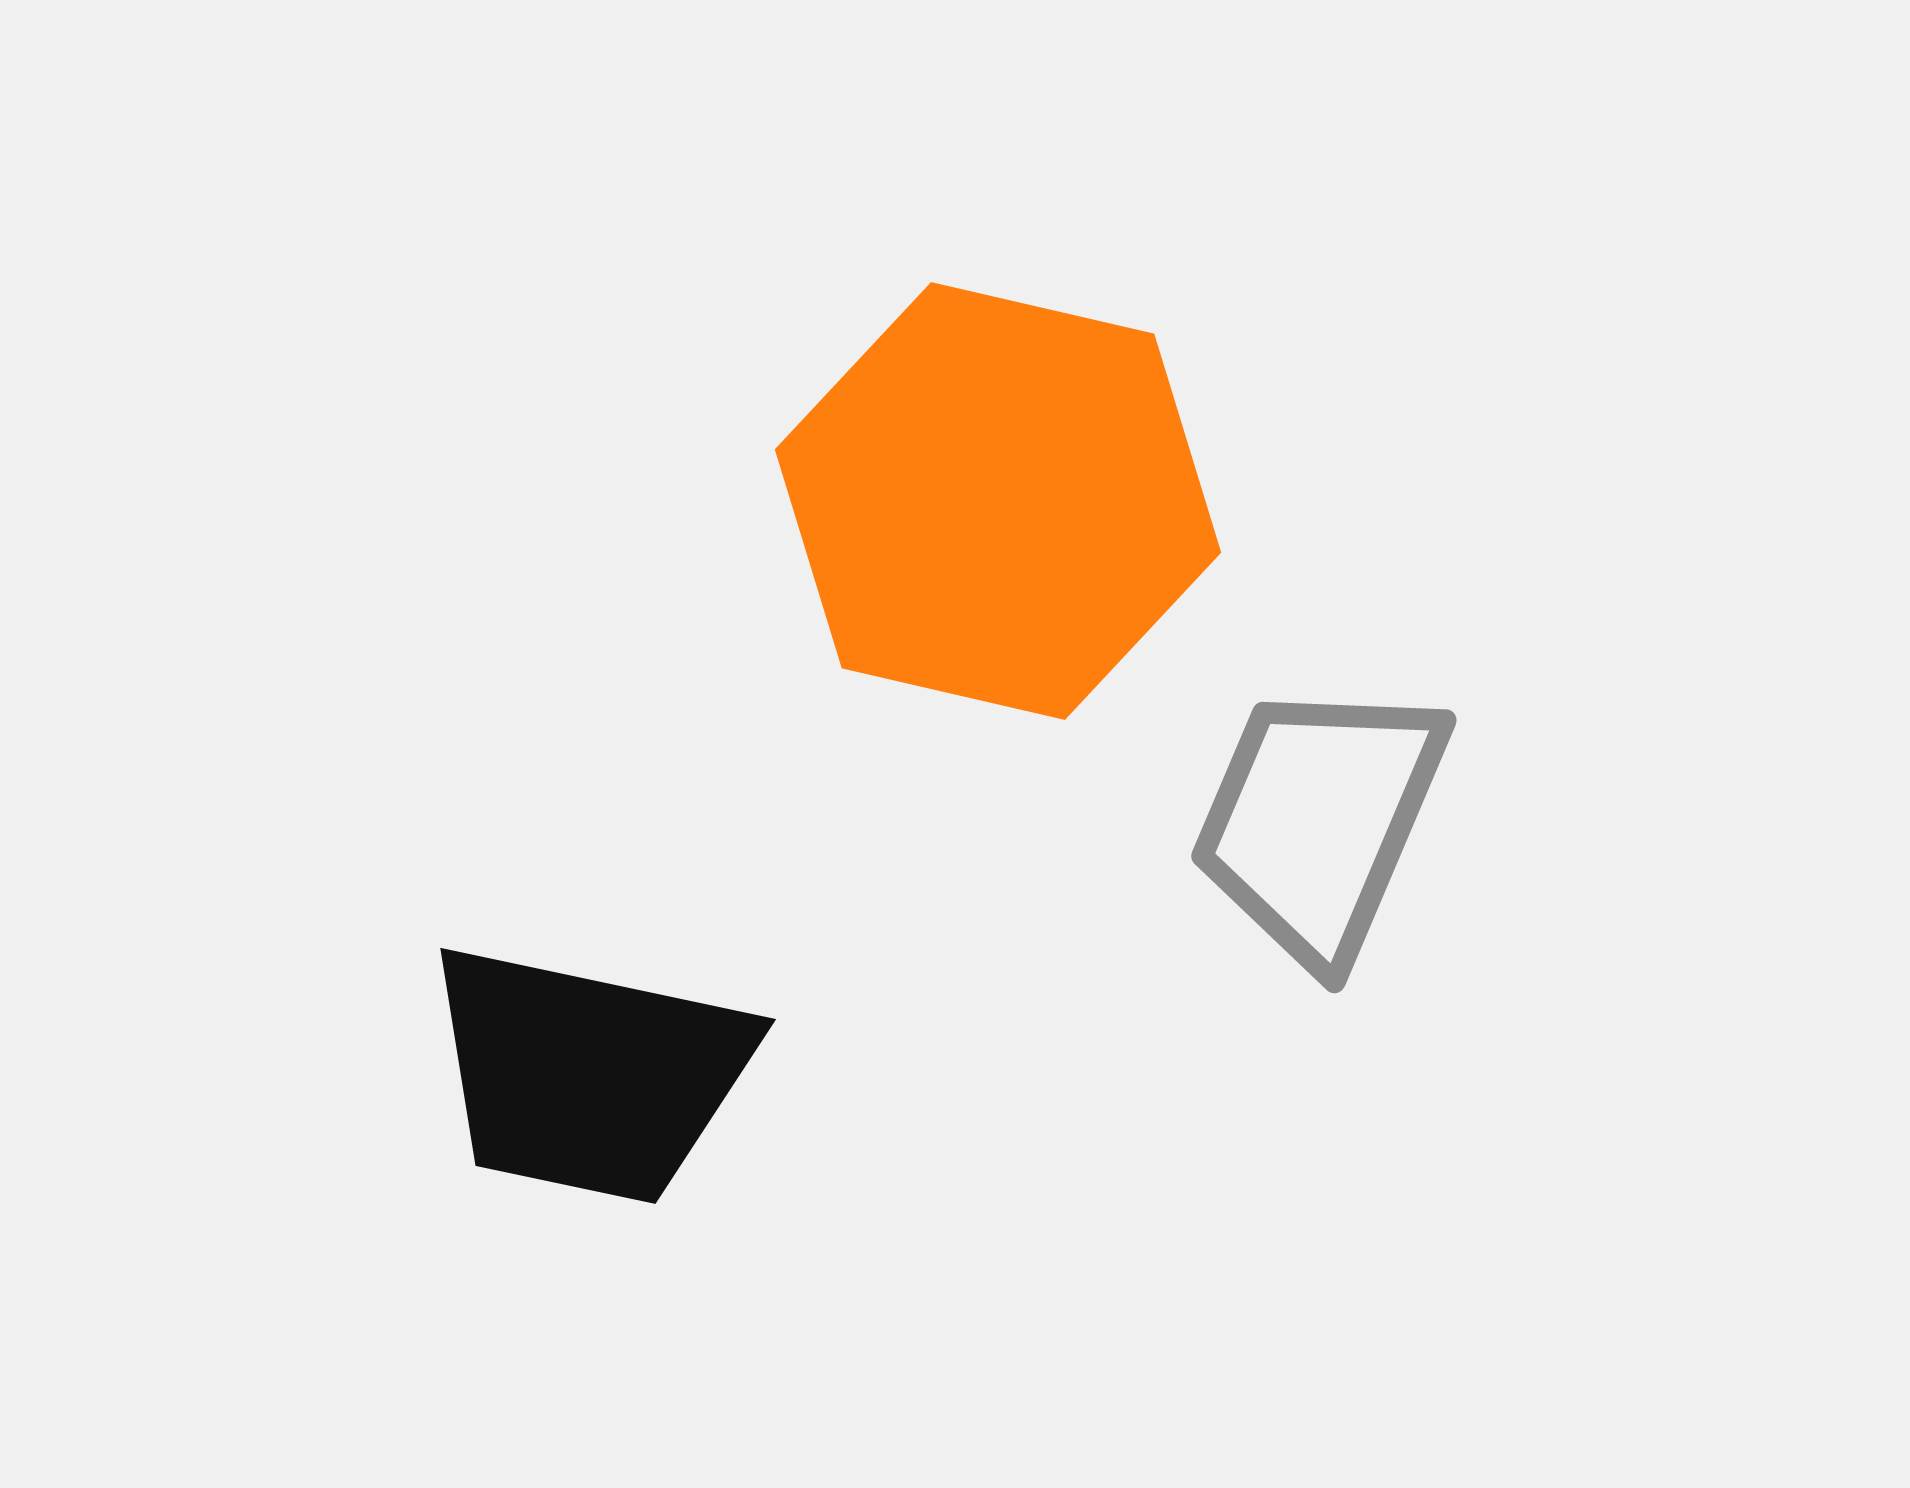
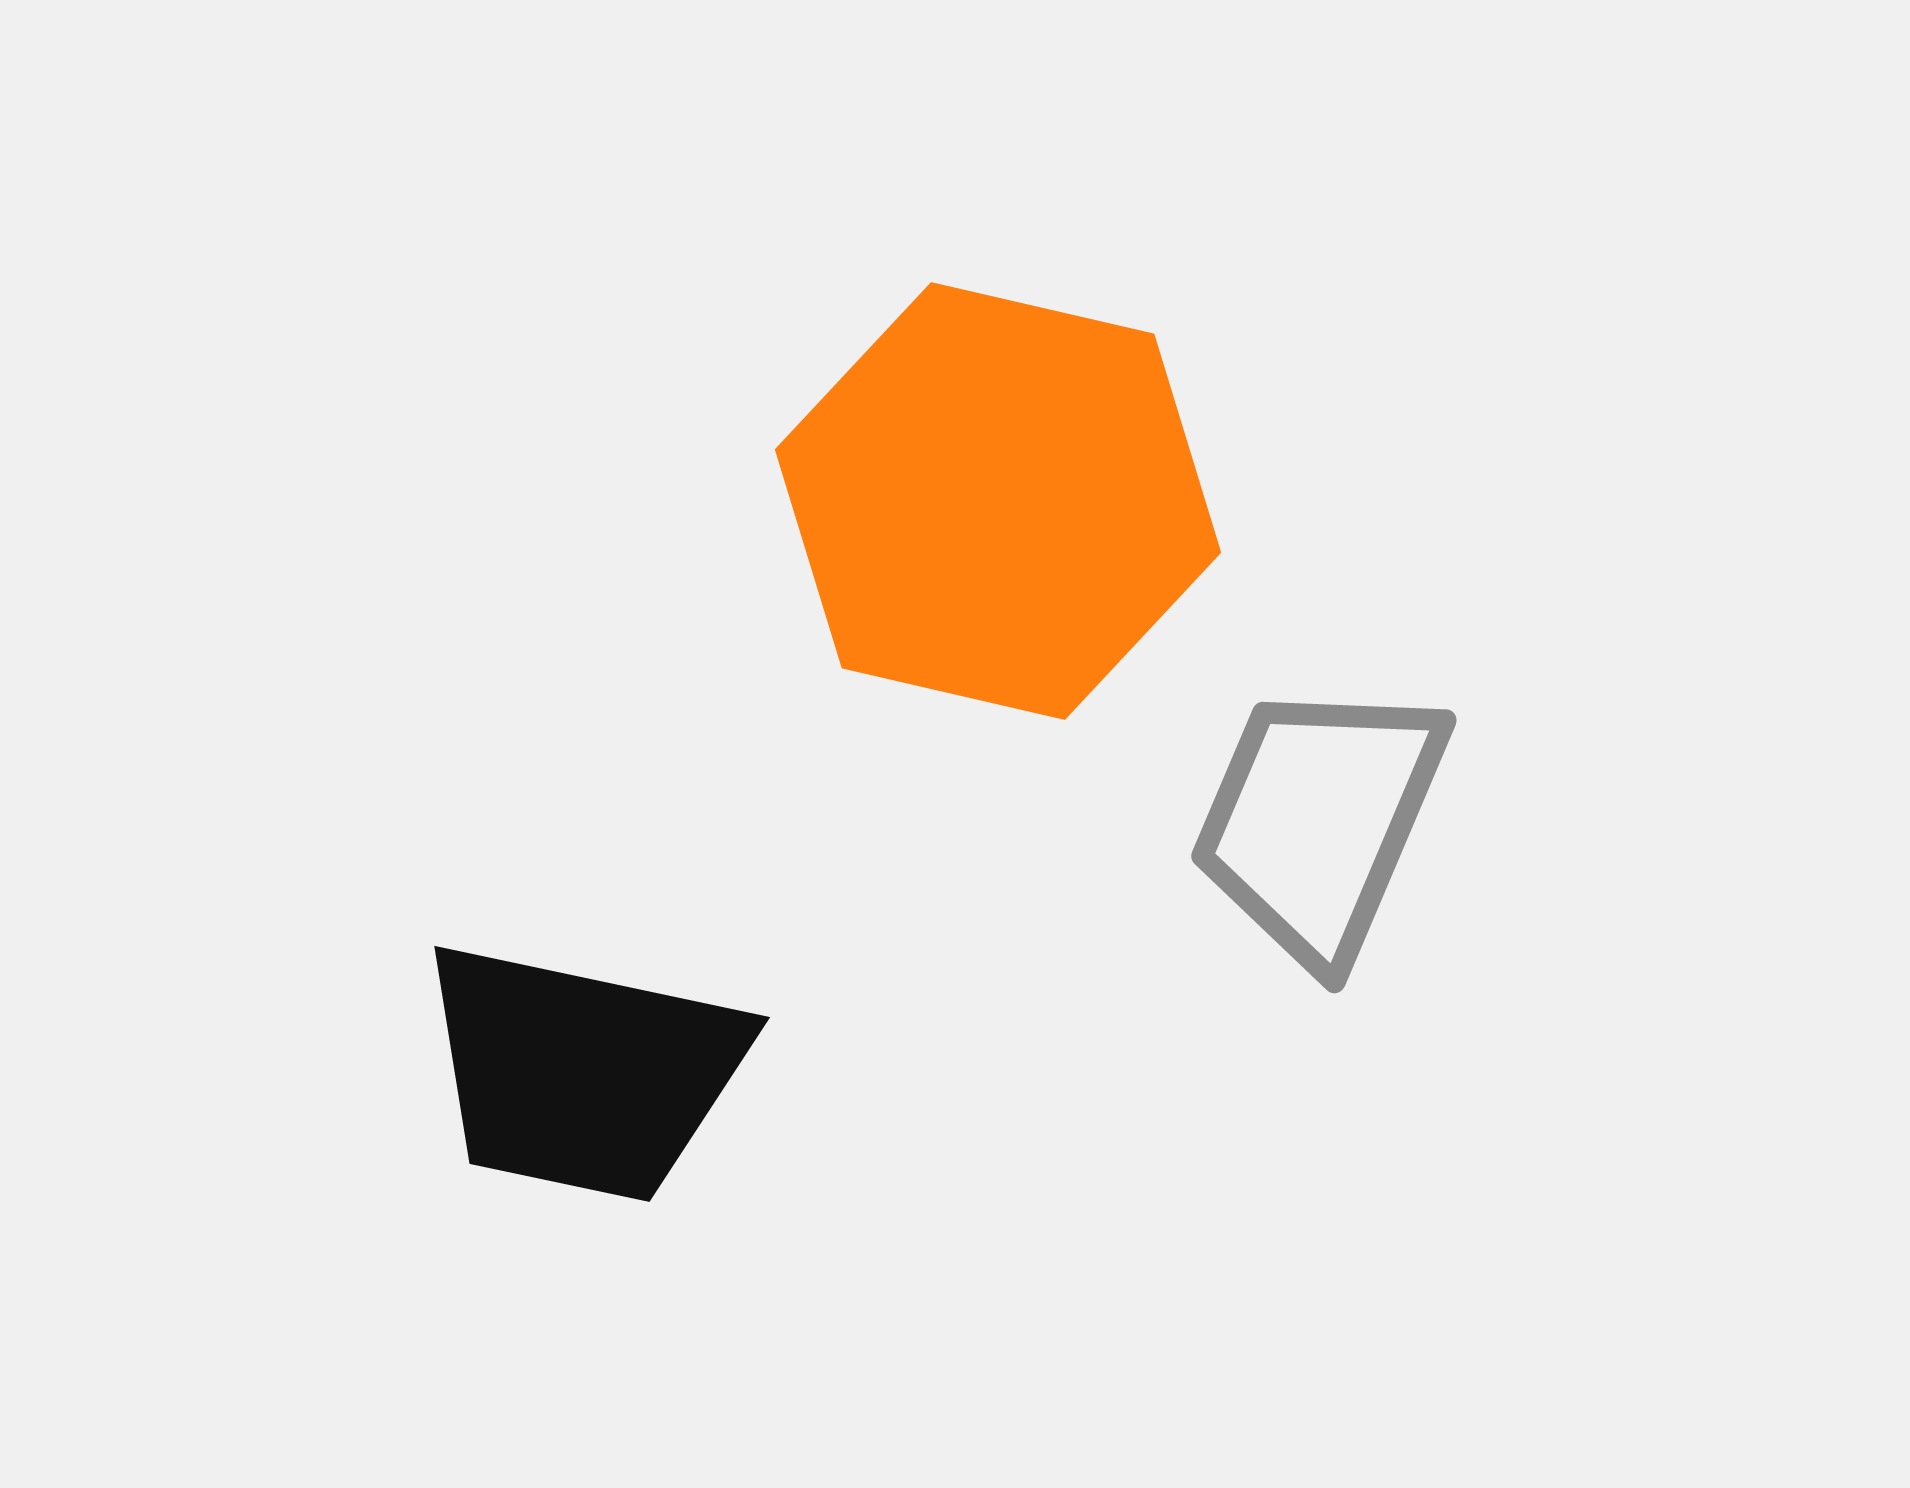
black trapezoid: moved 6 px left, 2 px up
